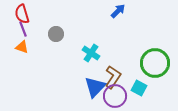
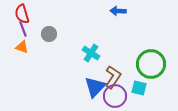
blue arrow: rotated 133 degrees counterclockwise
gray circle: moved 7 px left
green circle: moved 4 px left, 1 px down
cyan square: rotated 14 degrees counterclockwise
